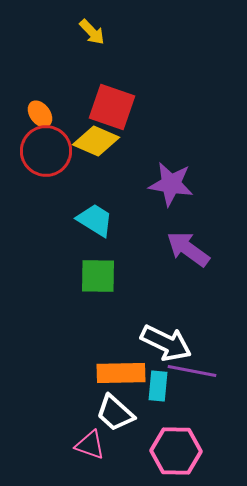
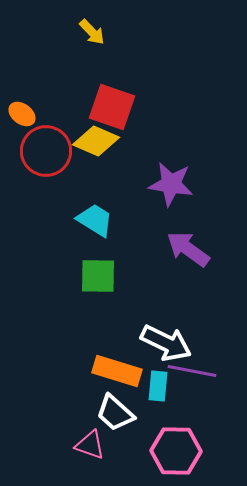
orange ellipse: moved 18 px left; rotated 16 degrees counterclockwise
orange rectangle: moved 4 px left, 2 px up; rotated 18 degrees clockwise
